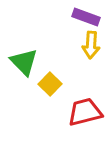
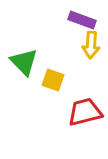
purple rectangle: moved 4 px left, 3 px down
yellow square: moved 3 px right, 4 px up; rotated 25 degrees counterclockwise
